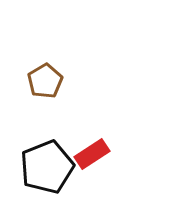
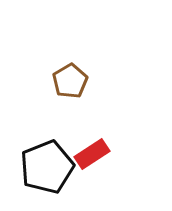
brown pentagon: moved 25 px right
